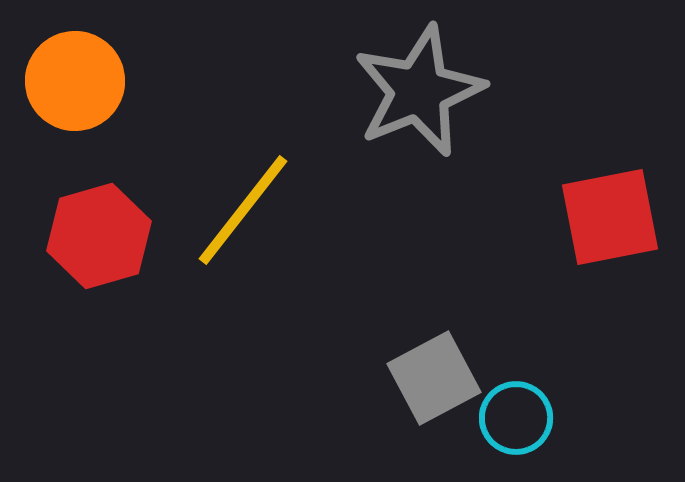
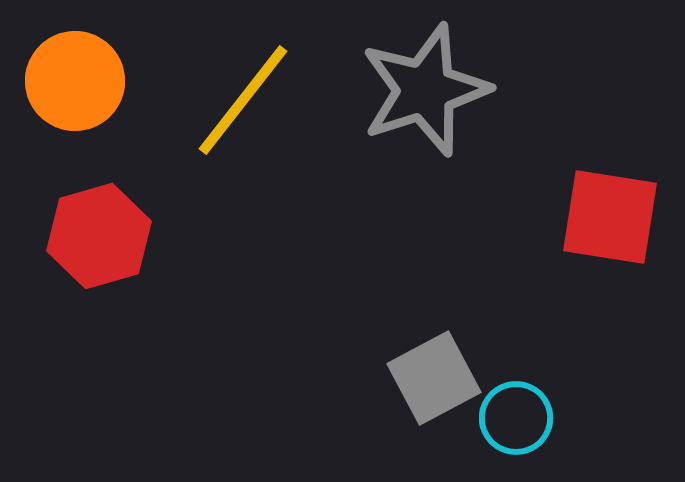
gray star: moved 6 px right, 1 px up; rotated 4 degrees clockwise
yellow line: moved 110 px up
red square: rotated 20 degrees clockwise
